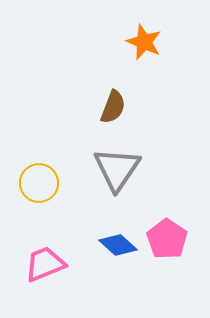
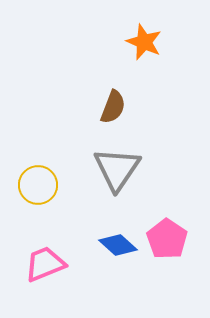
yellow circle: moved 1 px left, 2 px down
